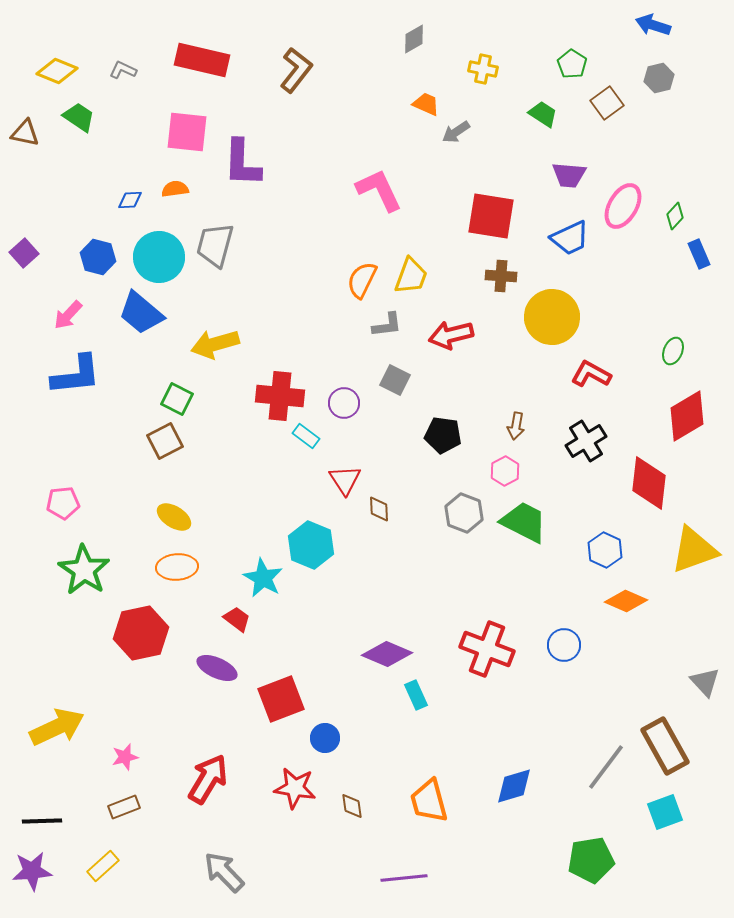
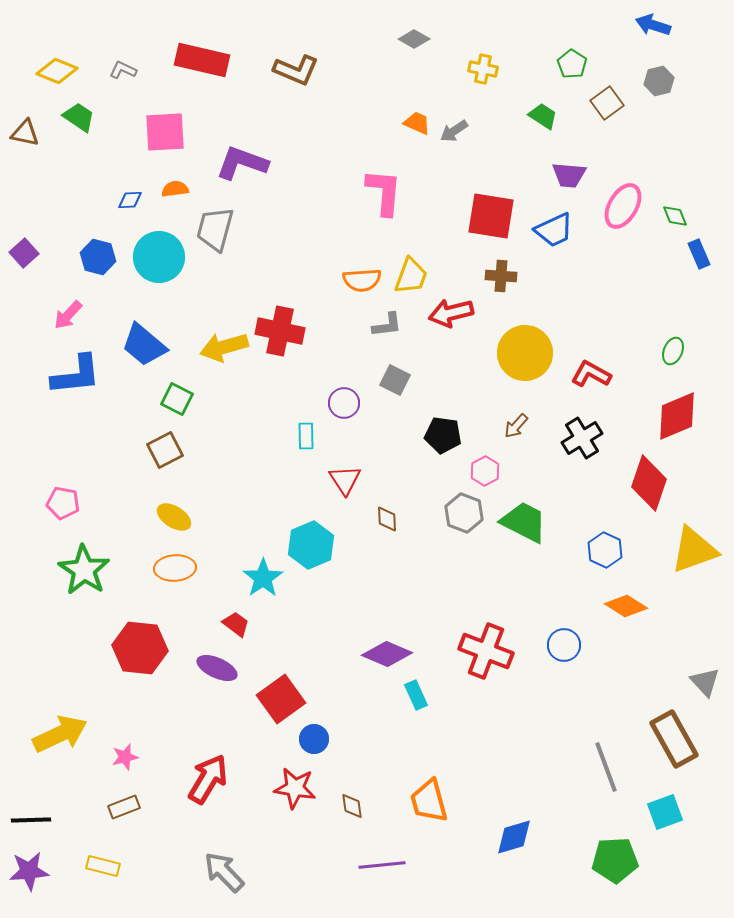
gray diamond at (414, 39): rotated 60 degrees clockwise
brown L-shape at (296, 70): rotated 75 degrees clockwise
gray hexagon at (659, 78): moved 3 px down
orange trapezoid at (426, 104): moved 9 px left, 19 px down
green trapezoid at (543, 114): moved 2 px down
pink square at (187, 132): moved 22 px left; rotated 9 degrees counterclockwise
gray arrow at (456, 132): moved 2 px left, 1 px up
purple L-shape at (242, 163): rotated 108 degrees clockwise
pink L-shape at (379, 190): moved 5 px right, 2 px down; rotated 30 degrees clockwise
green diamond at (675, 216): rotated 64 degrees counterclockwise
blue trapezoid at (570, 238): moved 16 px left, 8 px up
gray trapezoid at (215, 245): moved 16 px up
orange semicircle at (362, 280): rotated 120 degrees counterclockwise
blue trapezoid at (141, 313): moved 3 px right, 32 px down
yellow circle at (552, 317): moved 27 px left, 36 px down
red arrow at (451, 335): moved 22 px up
yellow arrow at (215, 344): moved 9 px right, 3 px down
red cross at (280, 396): moved 65 px up; rotated 6 degrees clockwise
red diamond at (687, 416): moved 10 px left; rotated 8 degrees clockwise
brown arrow at (516, 426): rotated 32 degrees clockwise
cyan rectangle at (306, 436): rotated 52 degrees clockwise
brown square at (165, 441): moved 9 px down
black cross at (586, 441): moved 4 px left, 3 px up
pink hexagon at (505, 471): moved 20 px left
red diamond at (649, 483): rotated 12 degrees clockwise
pink pentagon at (63, 503): rotated 16 degrees clockwise
brown diamond at (379, 509): moved 8 px right, 10 px down
cyan hexagon at (311, 545): rotated 15 degrees clockwise
orange ellipse at (177, 567): moved 2 px left, 1 px down
cyan star at (263, 578): rotated 9 degrees clockwise
orange diamond at (626, 601): moved 5 px down; rotated 9 degrees clockwise
red trapezoid at (237, 619): moved 1 px left, 5 px down
red hexagon at (141, 633): moved 1 px left, 15 px down; rotated 18 degrees clockwise
red cross at (487, 649): moved 1 px left, 2 px down
red square at (281, 699): rotated 15 degrees counterclockwise
yellow arrow at (57, 727): moved 3 px right, 7 px down
blue circle at (325, 738): moved 11 px left, 1 px down
brown rectangle at (665, 746): moved 9 px right, 7 px up
gray line at (606, 767): rotated 57 degrees counterclockwise
blue diamond at (514, 786): moved 51 px down
black line at (42, 821): moved 11 px left, 1 px up
green pentagon at (591, 860): moved 24 px right; rotated 6 degrees clockwise
yellow rectangle at (103, 866): rotated 56 degrees clockwise
purple star at (32, 871): moved 3 px left
purple line at (404, 878): moved 22 px left, 13 px up
